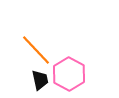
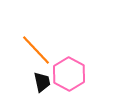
black trapezoid: moved 2 px right, 2 px down
